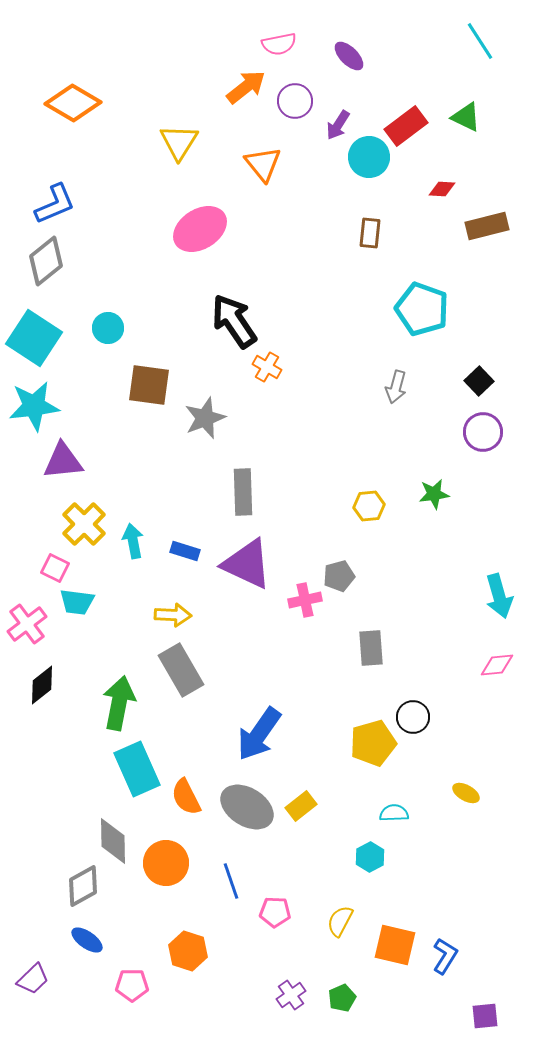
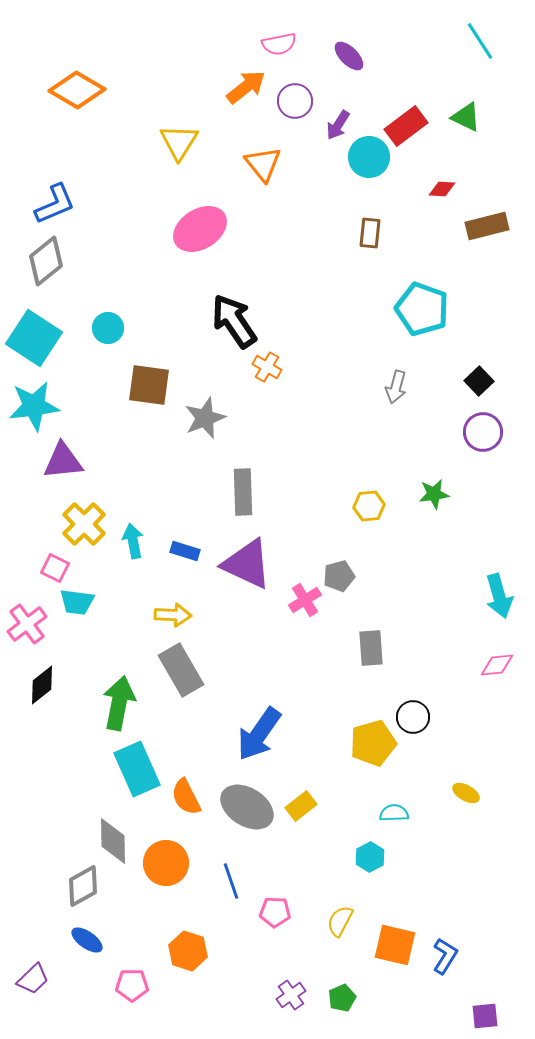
orange diamond at (73, 103): moved 4 px right, 13 px up
pink cross at (305, 600): rotated 20 degrees counterclockwise
